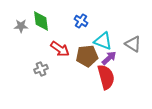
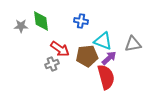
blue cross: rotated 24 degrees counterclockwise
gray triangle: rotated 42 degrees counterclockwise
gray cross: moved 11 px right, 5 px up
